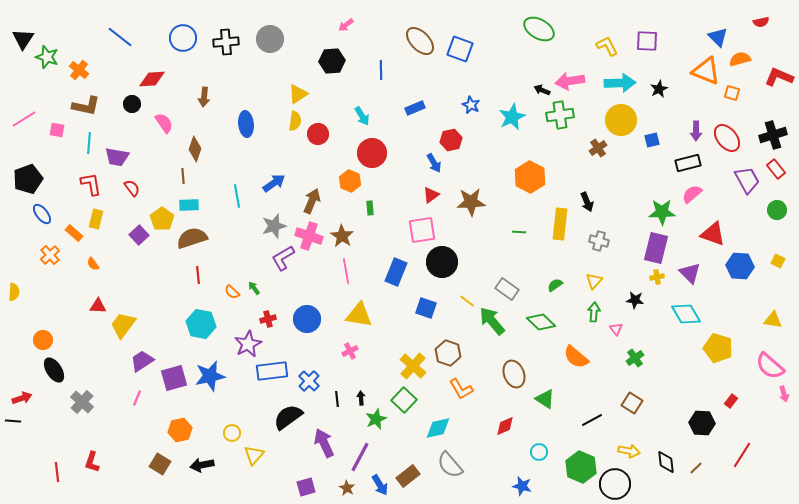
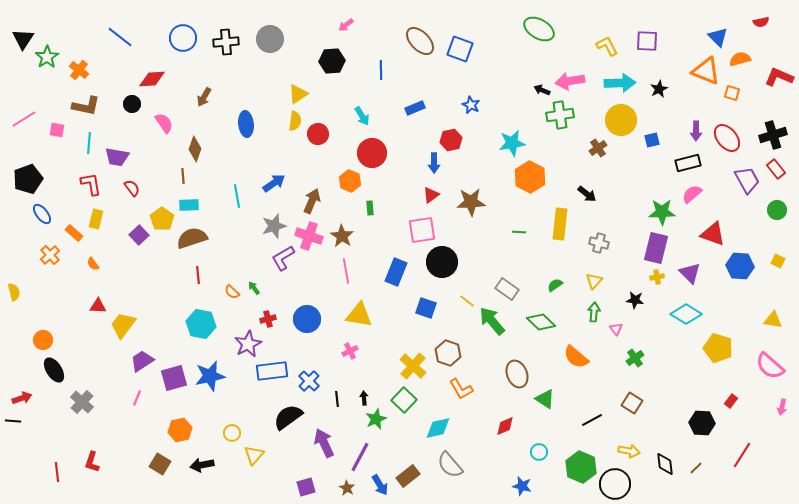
green star at (47, 57): rotated 20 degrees clockwise
brown arrow at (204, 97): rotated 24 degrees clockwise
cyan star at (512, 117): moved 26 px down; rotated 16 degrees clockwise
blue arrow at (434, 163): rotated 30 degrees clockwise
black arrow at (587, 202): moved 8 px up; rotated 30 degrees counterclockwise
gray cross at (599, 241): moved 2 px down
yellow semicircle at (14, 292): rotated 18 degrees counterclockwise
cyan diamond at (686, 314): rotated 28 degrees counterclockwise
brown ellipse at (514, 374): moved 3 px right
pink arrow at (784, 394): moved 2 px left, 13 px down; rotated 28 degrees clockwise
black arrow at (361, 398): moved 3 px right
black diamond at (666, 462): moved 1 px left, 2 px down
